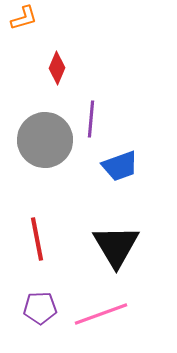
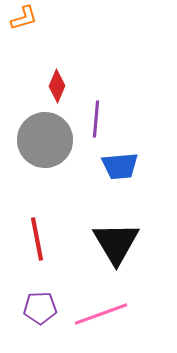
red diamond: moved 18 px down
purple line: moved 5 px right
blue trapezoid: rotated 15 degrees clockwise
black triangle: moved 3 px up
